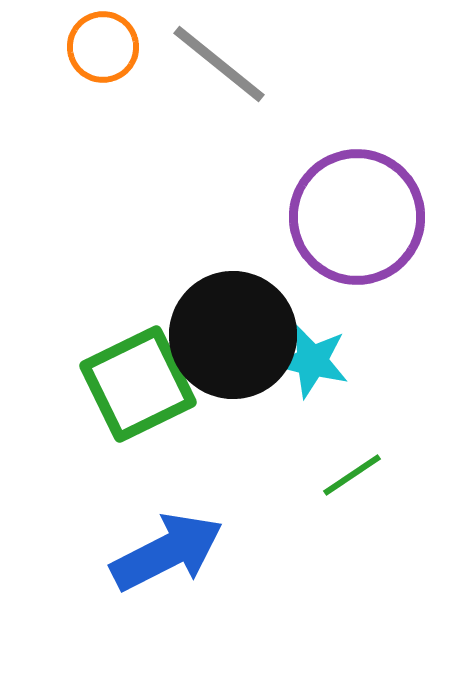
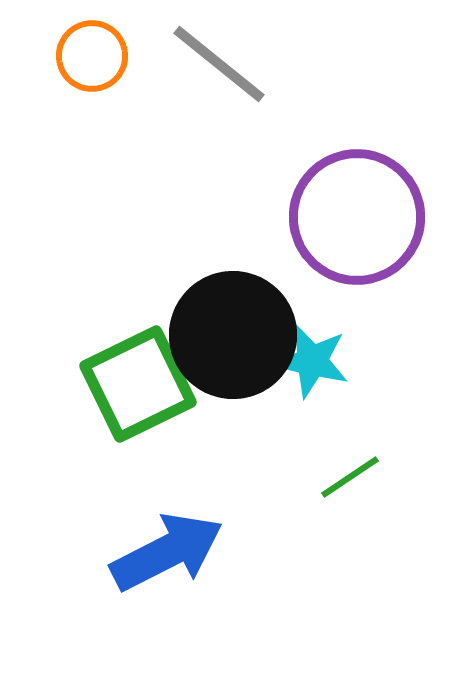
orange circle: moved 11 px left, 9 px down
green line: moved 2 px left, 2 px down
